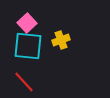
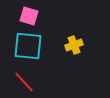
pink square: moved 2 px right, 7 px up; rotated 30 degrees counterclockwise
yellow cross: moved 13 px right, 5 px down
